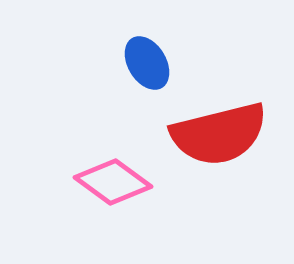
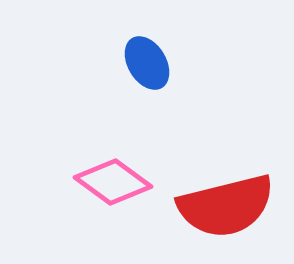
red semicircle: moved 7 px right, 72 px down
